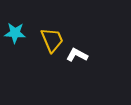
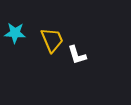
white L-shape: rotated 135 degrees counterclockwise
